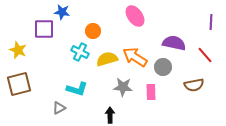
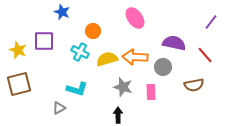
blue star: rotated 14 degrees clockwise
pink ellipse: moved 2 px down
purple line: rotated 35 degrees clockwise
purple square: moved 12 px down
orange arrow: rotated 30 degrees counterclockwise
gray star: rotated 12 degrees clockwise
black arrow: moved 8 px right
